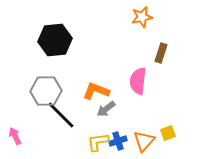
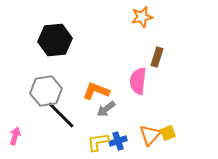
brown rectangle: moved 4 px left, 4 px down
gray hexagon: rotated 8 degrees counterclockwise
pink arrow: rotated 42 degrees clockwise
orange triangle: moved 6 px right, 6 px up
